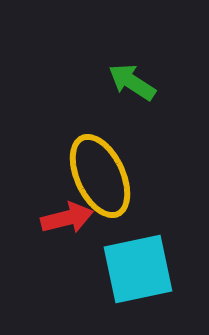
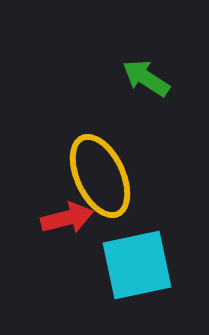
green arrow: moved 14 px right, 4 px up
cyan square: moved 1 px left, 4 px up
